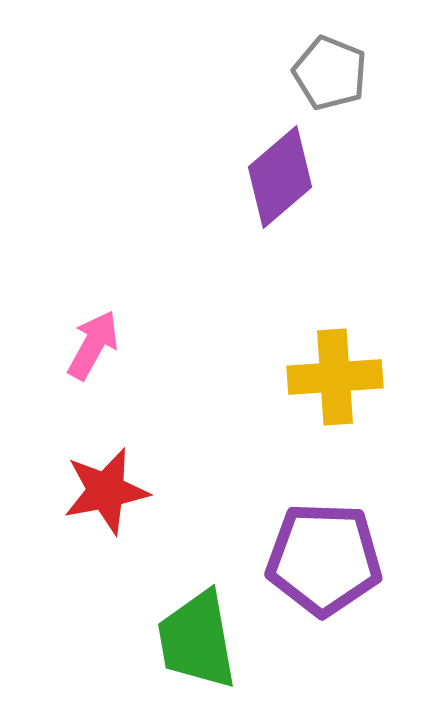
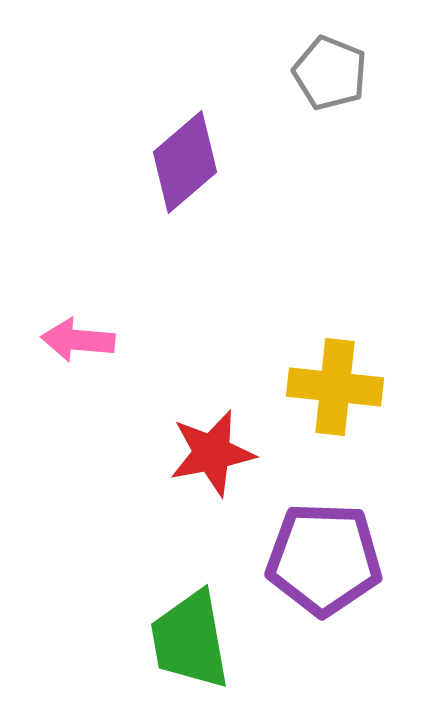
purple diamond: moved 95 px left, 15 px up
pink arrow: moved 15 px left, 5 px up; rotated 114 degrees counterclockwise
yellow cross: moved 10 px down; rotated 10 degrees clockwise
red star: moved 106 px right, 38 px up
green trapezoid: moved 7 px left
